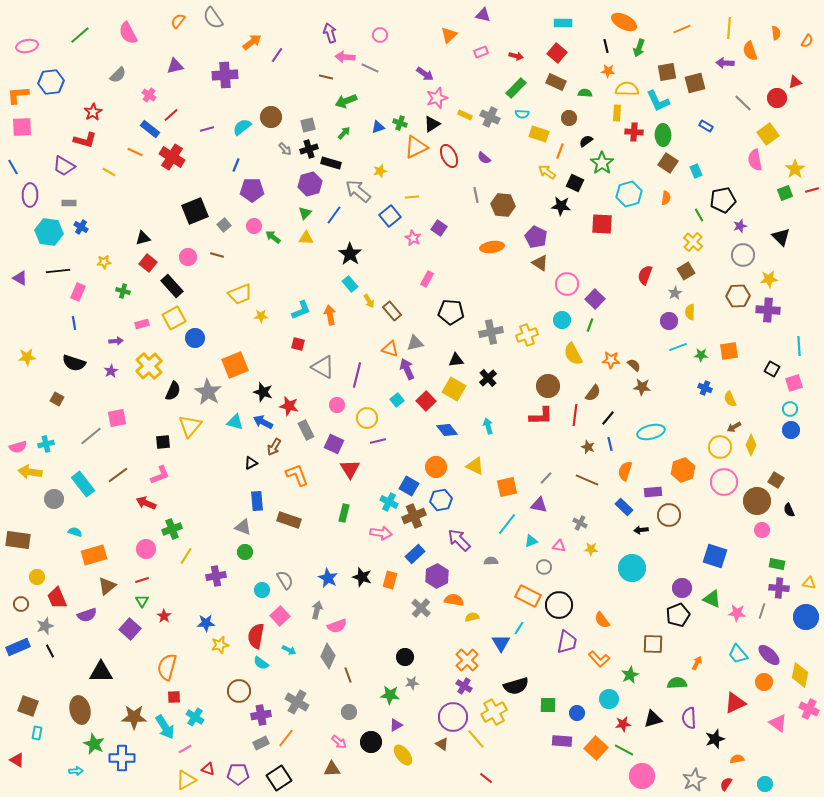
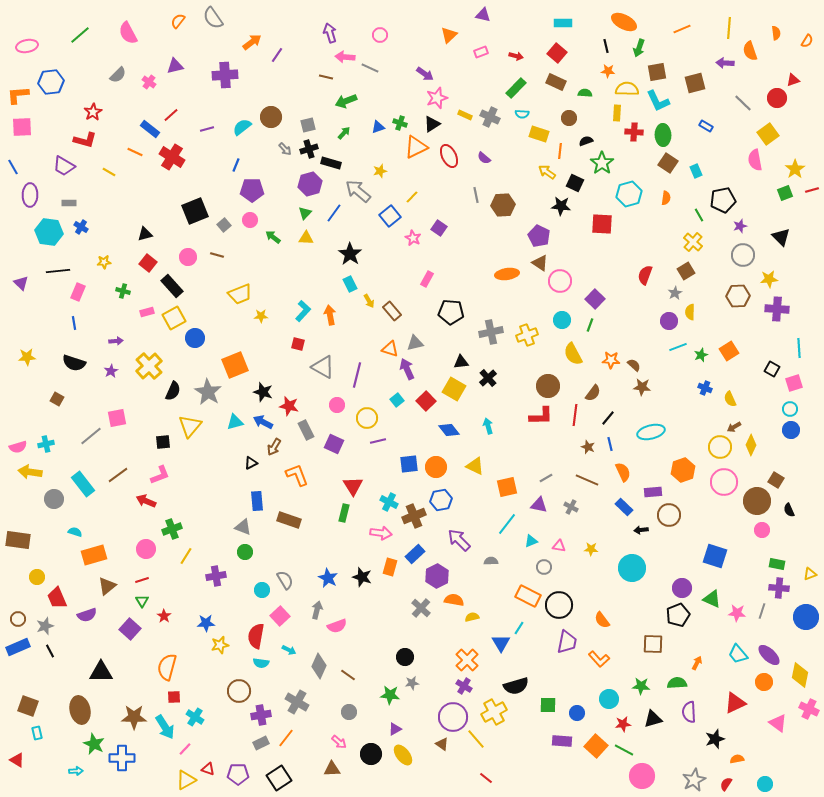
brown square at (667, 72): moved 10 px left
red triangle at (795, 82): moved 2 px left, 2 px up
pink cross at (149, 95): moved 13 px up
black semicircle at (586, 141): rotated 16 degrees clockwise
orange line at (560, 151): rotated 14 degrees counterclockwise
yellow line at (412, 197): rotated 40 degrees counterclockwise
brown hexagon at (503, 205): rotated 10 degrees counterclockwise
blue line at (334, 215): moved 2 px up
pink circle at (254, 226): moved 4 px left, 6 px up
purple pentagon at (536, 237): moved 3 px right, 1 px up
black triangle at (143, 238): moved 2 px right, 4 px up
orange ellipse at (492, 247): moved 15 px right, 27 px down
purple triangle at (20, 278): moved 1 px right, 5 px down; rotated 14 degrees clockwise
cyan rectangle at (350, 284): rotated 14 degrees clockwise
pink circle at (567, 284): moved 7 px left, 3 px up
cyan L-shape at (301, 310): moved 2 px right, 1 px down; rotated 25 degrees counterclockwise
purple cross at (768, 310): moved 9 px right, 1 px up
pink rectangle at (142, 324): moved 5 px right, 12 px up
cyan line at (799, 346): moved 2 px down
orange square at (729, 351): rotated 24 degrees counterclockwise
green star at (701, 355): rotated 24 degrees counterclockwise
black triangle at (456, 360): moved 5 px right, 2 px down
cyan triangle at (235, 422): rotated 30 degrees counterclockwise
blue diamond at (447, 430): moved 2 px right
red triangle at (350, 469): moved 3 px right, 17 px down
orange semicircle at (625, 471): moved 2 px left, 1 px down; rotated 138 degrees clockwise
gray line at (546, 478): rotated 16 degrees clockwise
blue square at (409, 486): moved 22 px up; rotated 36 degrees counterclockwise
red arrow at (146, 503): moved 2 px up
gray cross at (580, 523): moved 9 px left, 16 px up
orange rectangle at (390, 580): moved 13 px up
yellow triangle at (809, 583): moved 1 px right, 9 px up; rotated 32 degrees counterclockwise
brown circle at (21, 604): moved 3 px left, 15 px down
gray diamond at (328, 656): moved 9 px left, 10 px down
cyan semicircle at (261, 663): rotated 28 degrees counterclockwise
brown line at (348, 675): rotated 35 degrees counterclockwise
green star at (630, 675): moved 11 px right, 11 px down; rotated 30 degrees clockwise
purple semicircle at (689, 718): moved 6 px up
purple triangle at (396, 725): moved 1 px left, 4 px down
cyan rectangle at (37, 733): rotated 24 degrees counterclockwise
black circle at (371, 742): moved 12 px down
orange square at (596, 748): moved 2 px up
pink line at (185, 749): rotated 16 degrees counterclockwise
